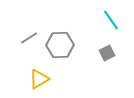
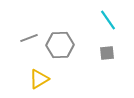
cyan line: moved 3 px left
gray line: rotated 12 degrees clockwise
gray square: rotated 21 degrees clockwise
